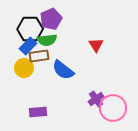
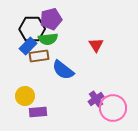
purple pentagon: rotated 10 degrees clockwise
black hexagon: moved 2 px right
green semicircle: moved 1 px right, 1 px up
yellow circle: moved 1 px right, 28 px down
